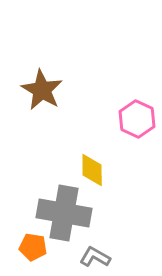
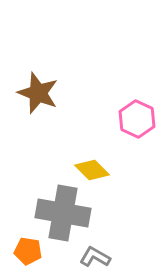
brown star: moved 4 px left, 3 px down; rotated 9 degrees counterclockwise
yellow diamond: rotated 44 degrees counterclockwise
gray cross: moved 1 px left
orange pentagon: moved 5 px left, 4 px down
